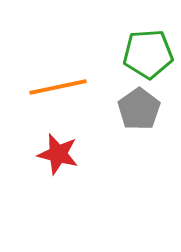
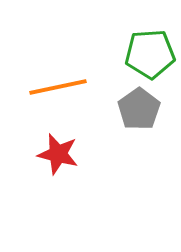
green pentagon: moved 2 px right
